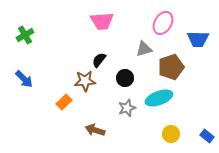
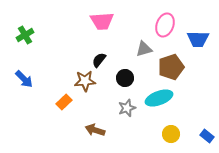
pink ellipse: moved 2 px right, 2 px down; rotated 10 degrees counterclockwise
